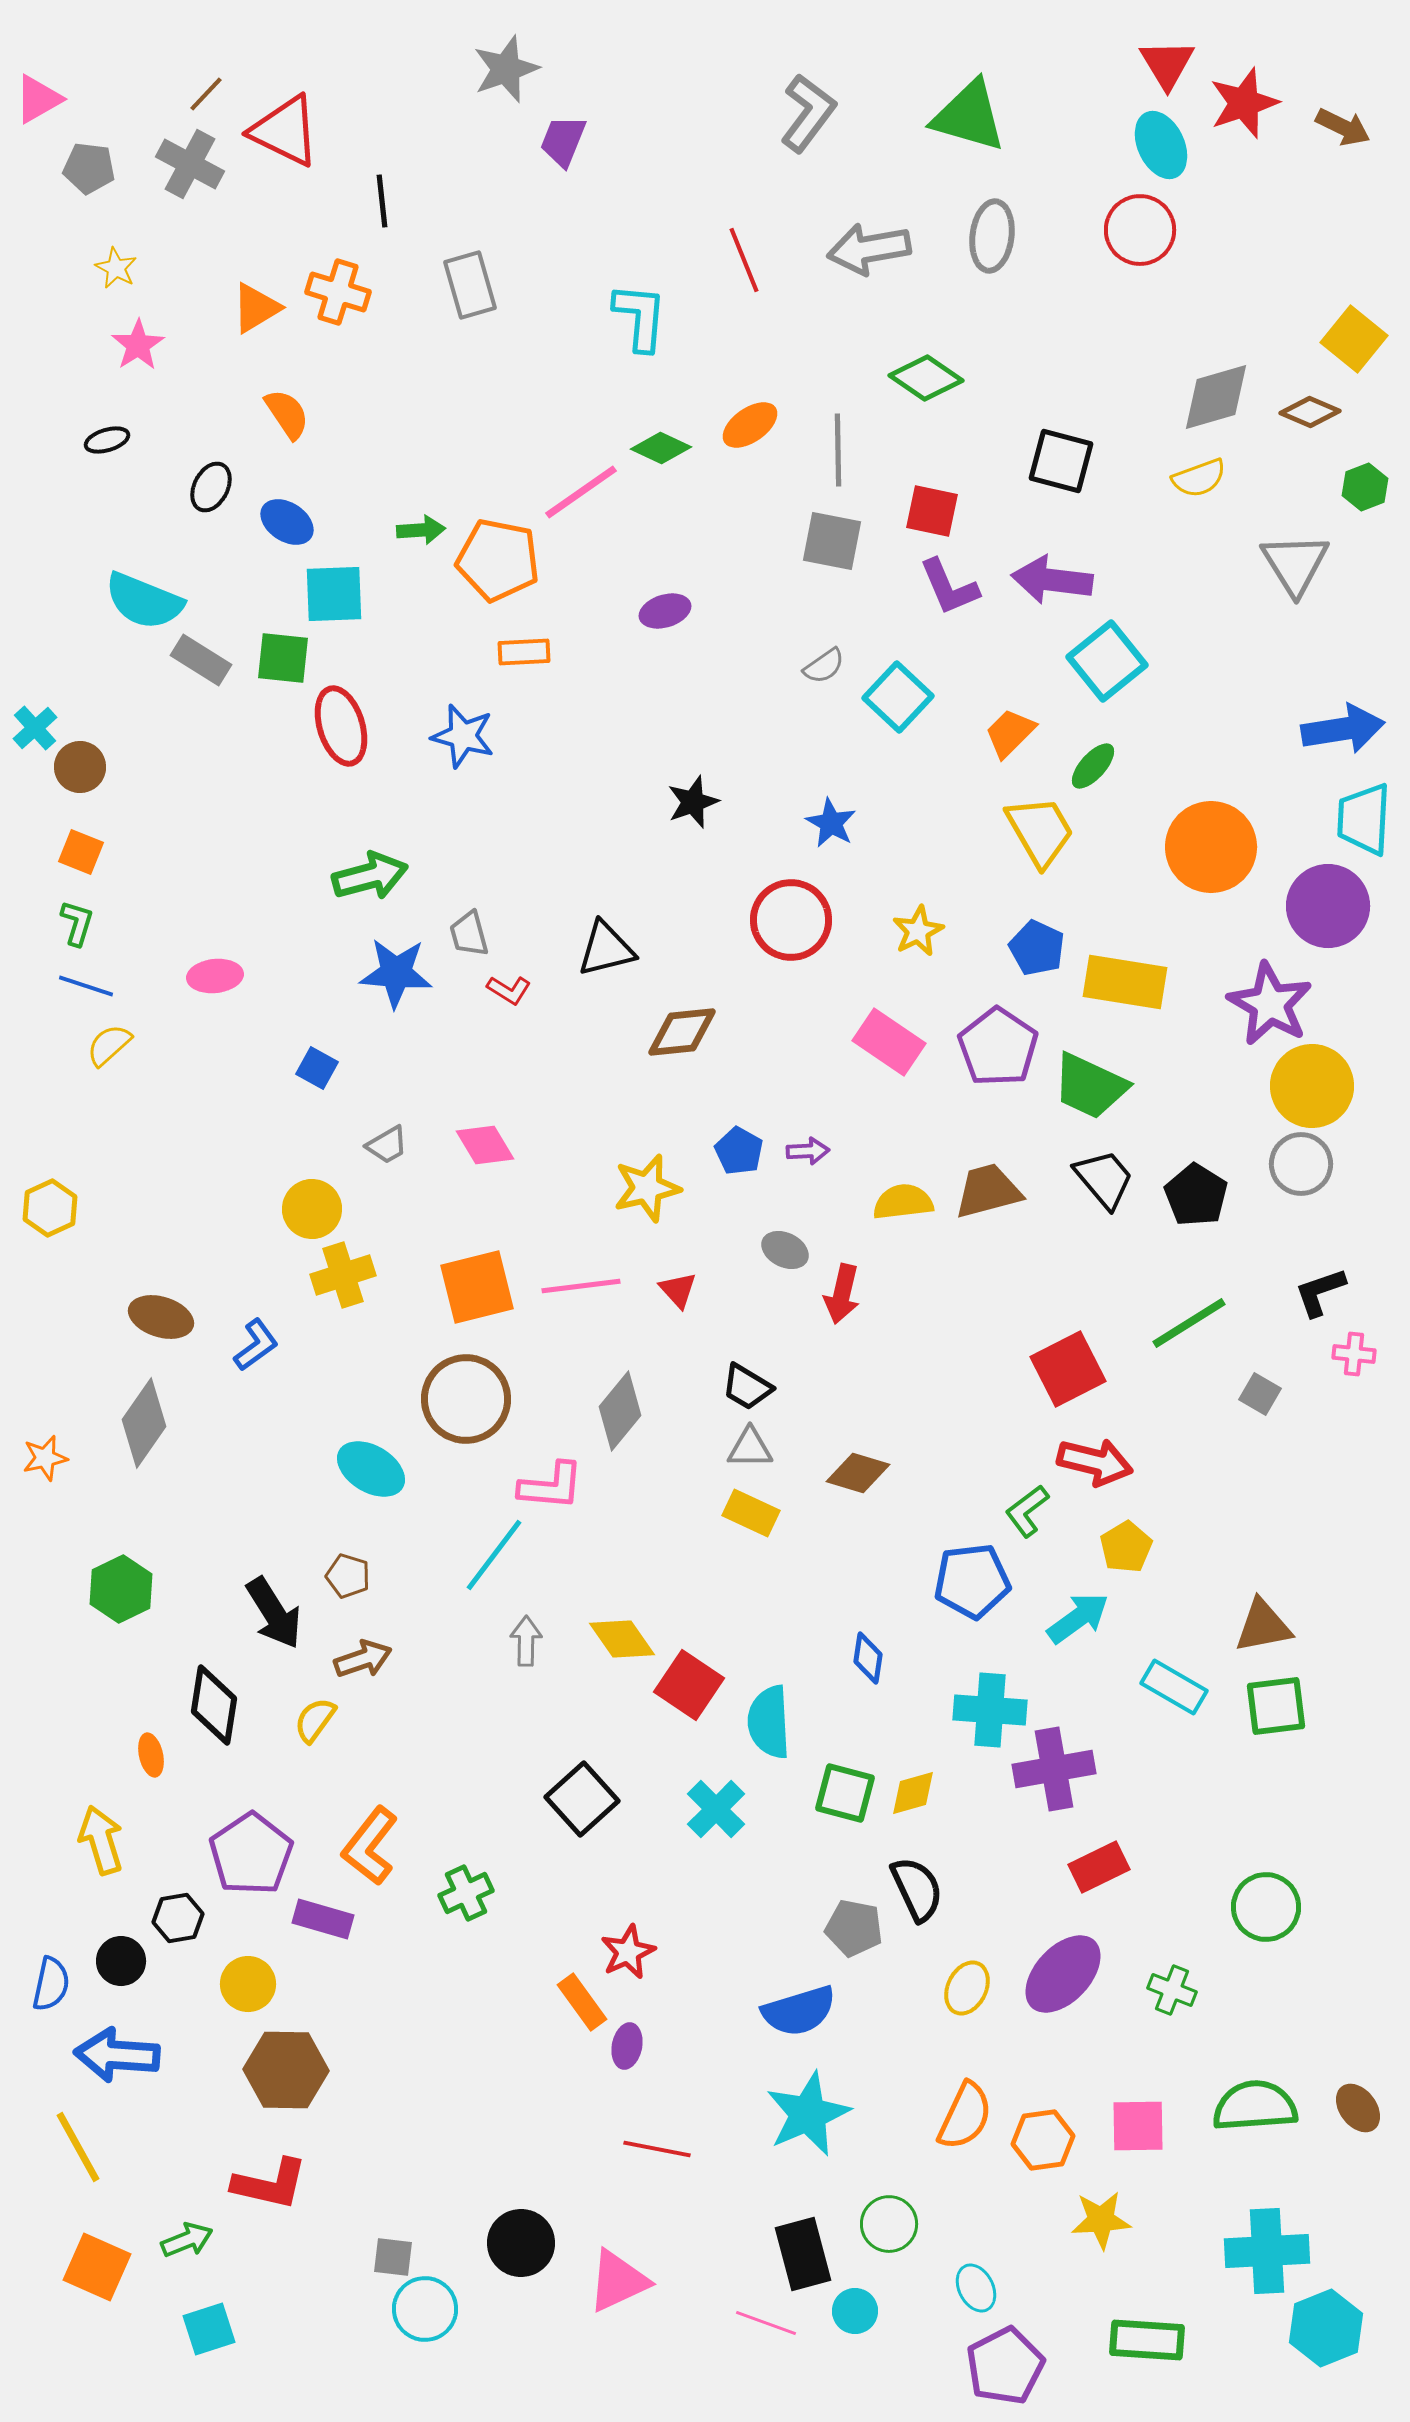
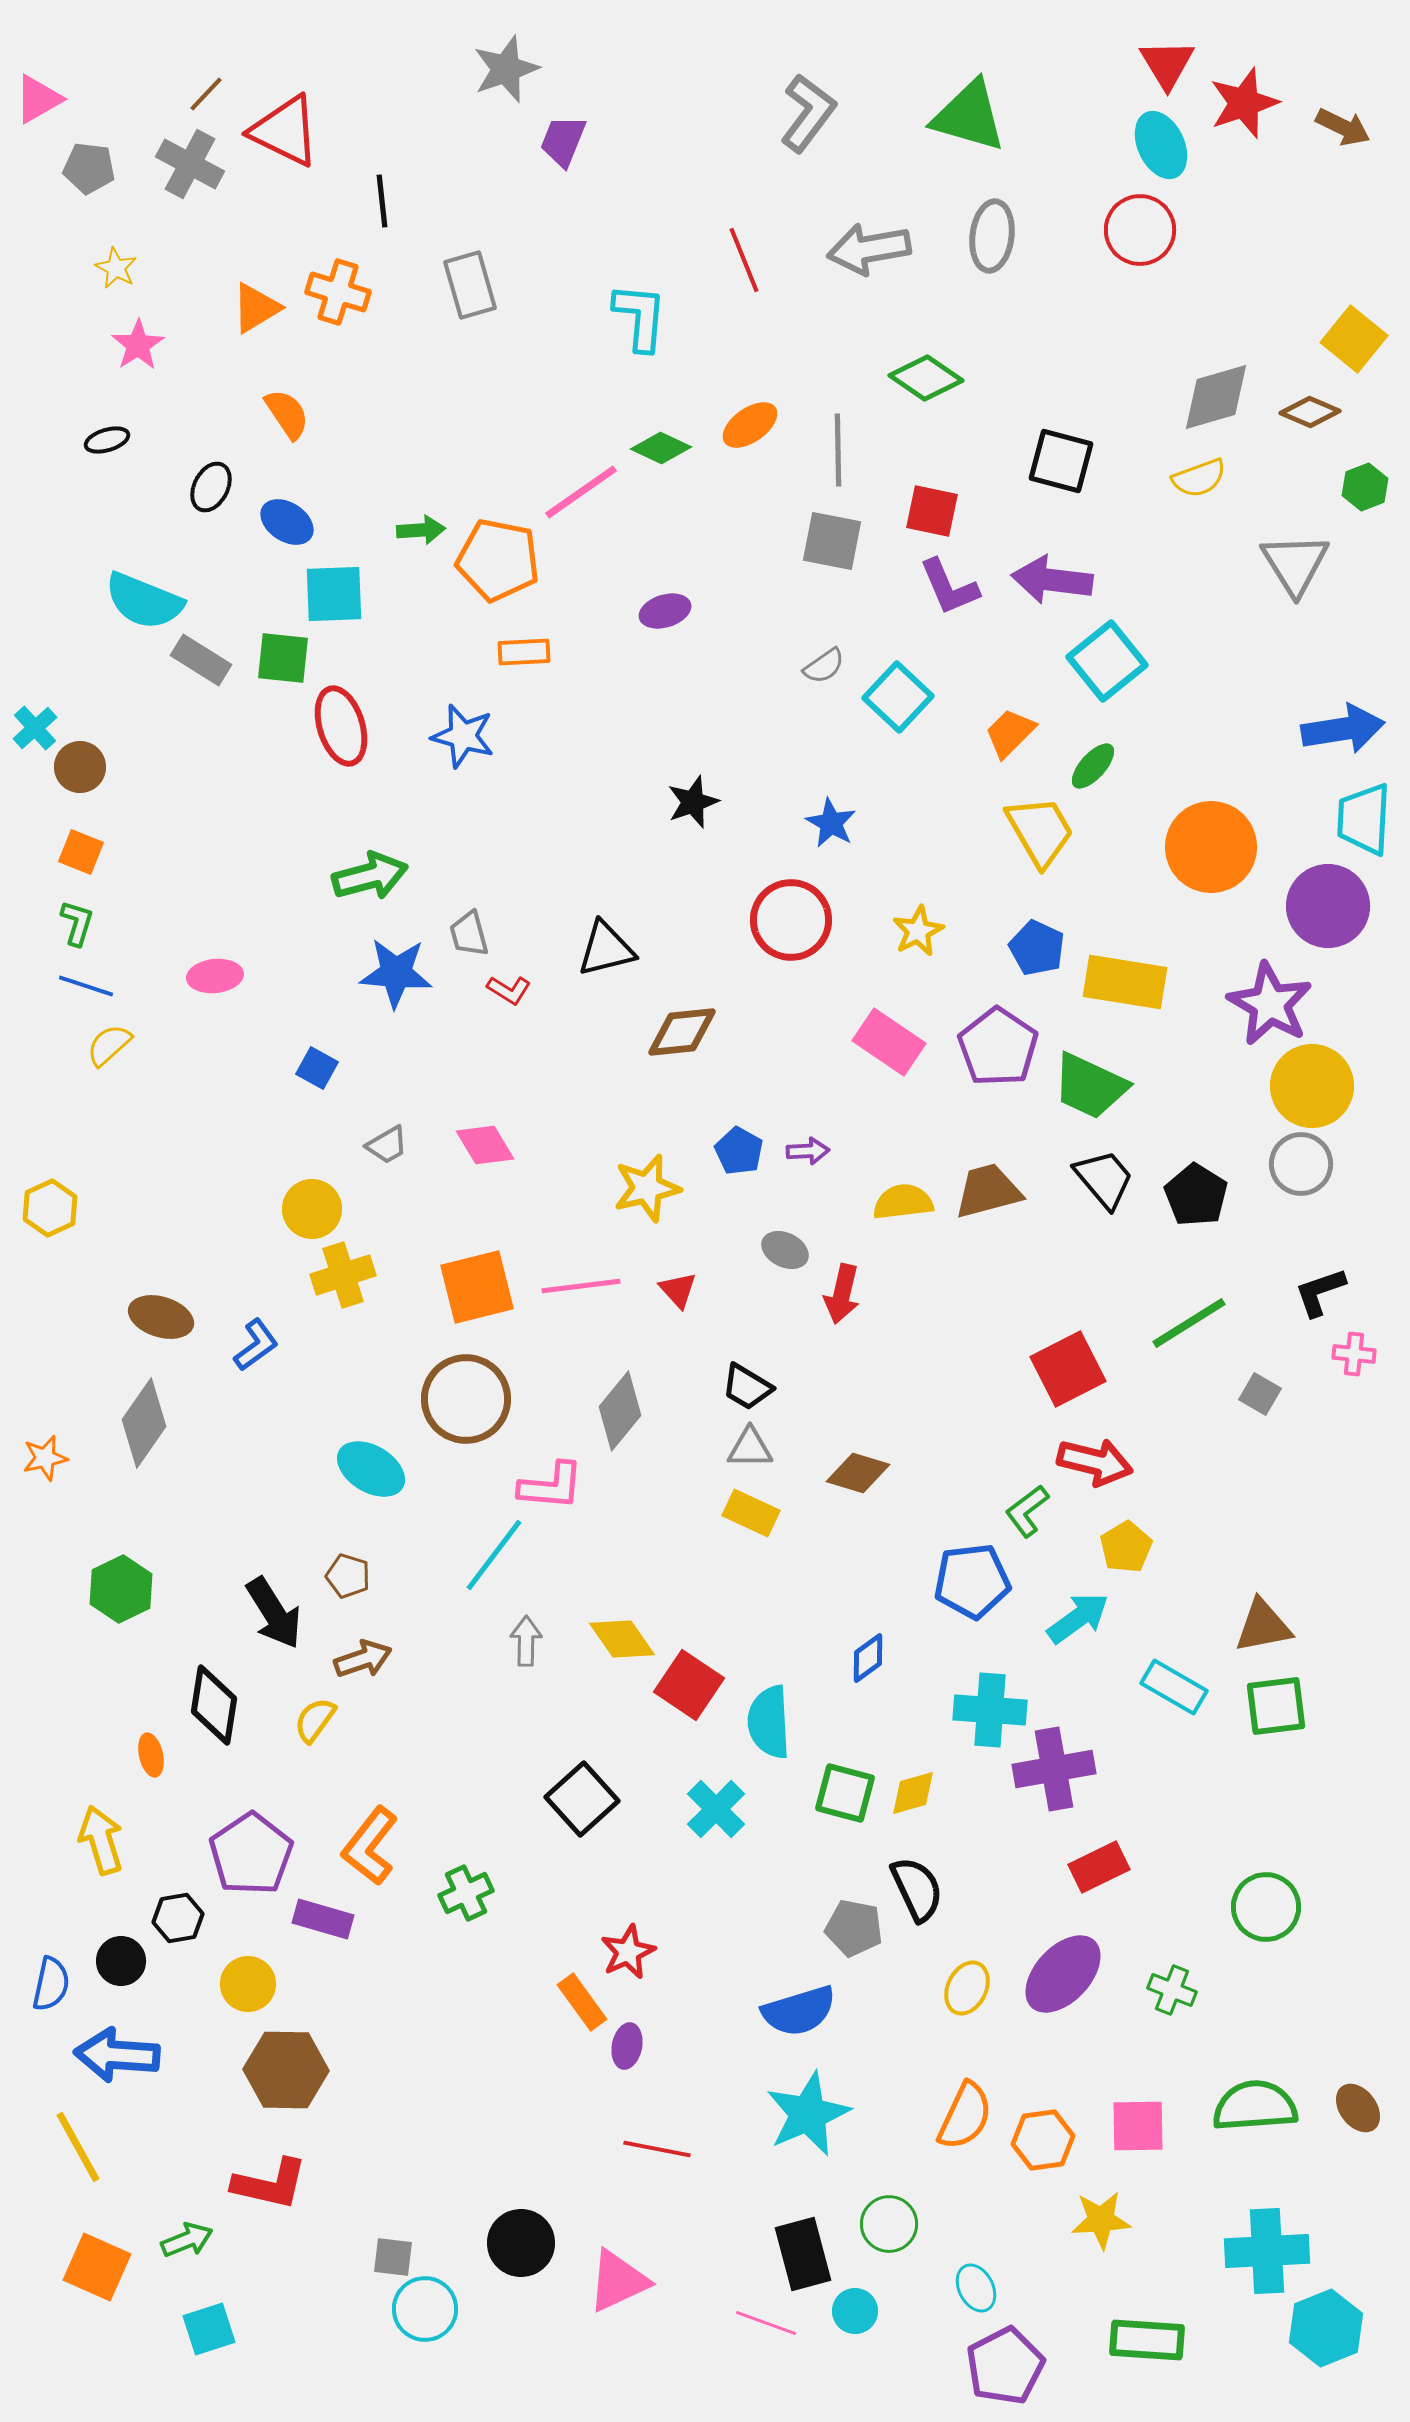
blue diamond at (868, 1658): rotated 45 degrees clockwise
